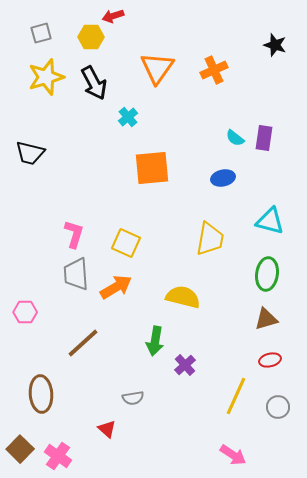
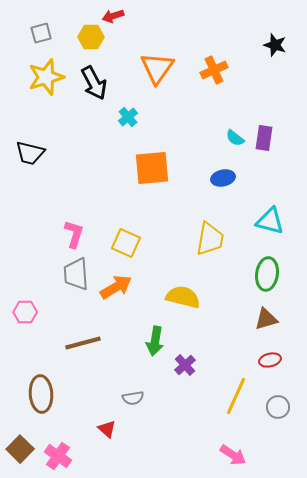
brown line: rotated 27 degrees clockwise
